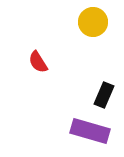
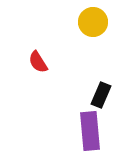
black rectangle: moved 3 px left
purple rectangle: rotated 69 degrees clockwise
